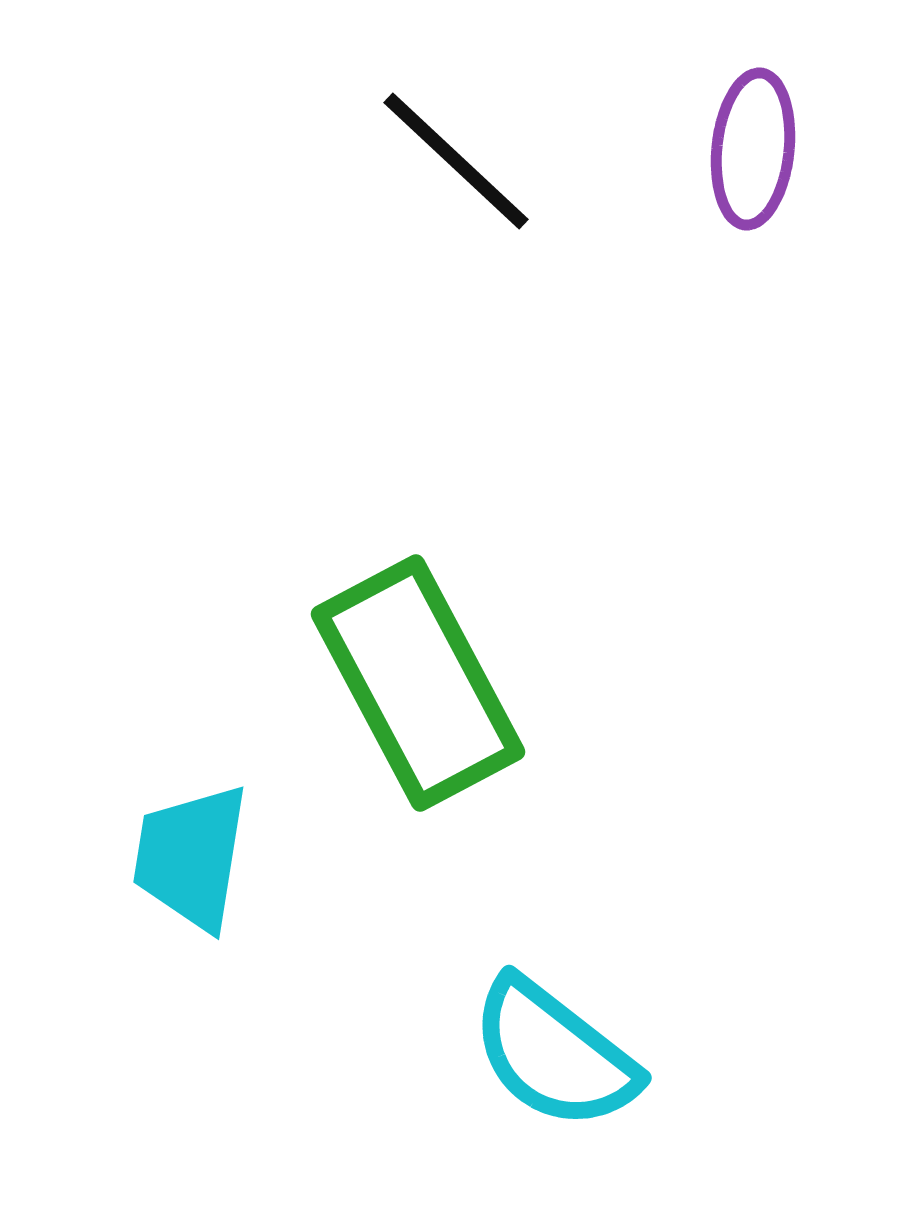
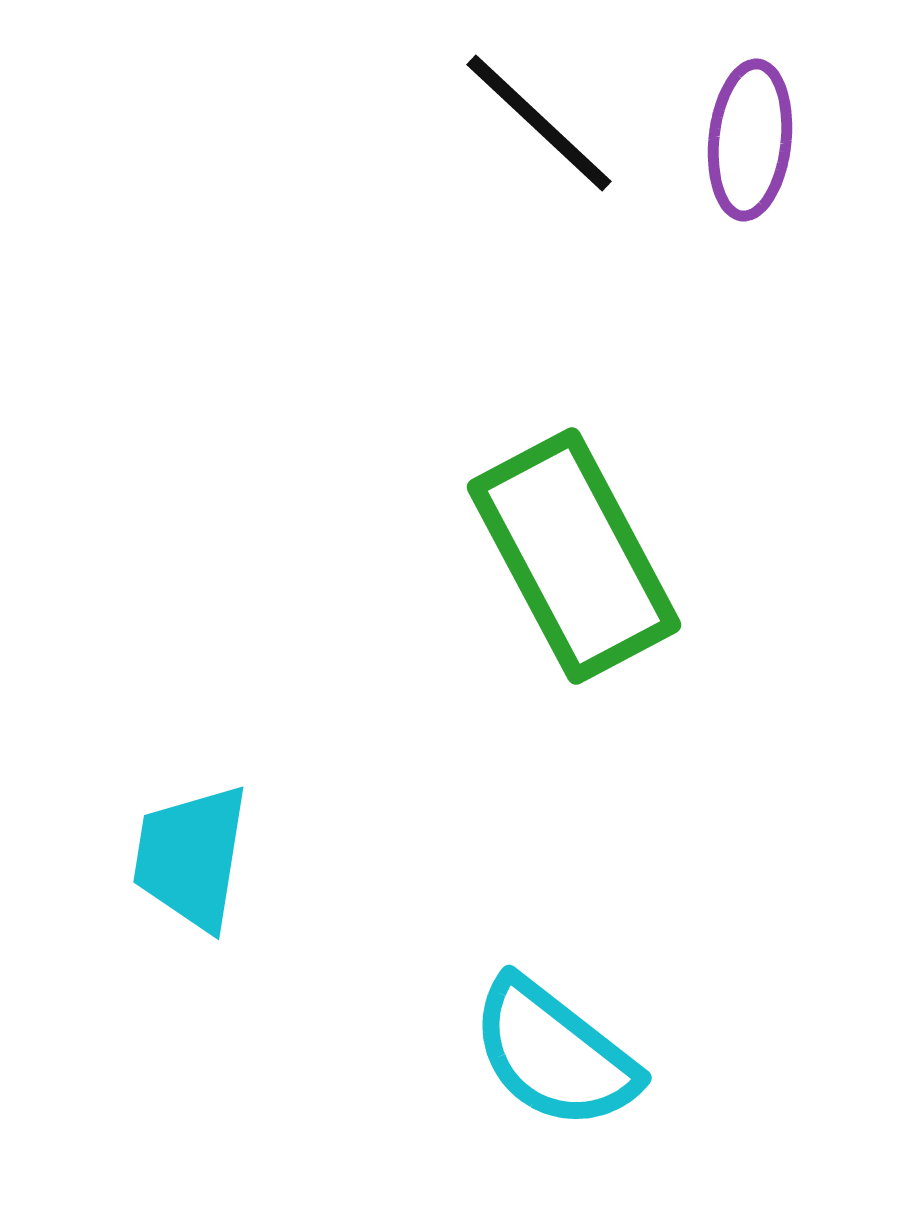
purple ellipse: moved 3 px left, 9 px up
black line: moved 83 px right, 38 px up
green rectangle: moved 156 px right, 127 px up
